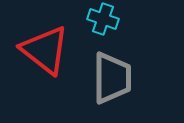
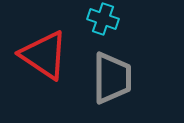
red triangle: moved 1 px left, 5 px down; rotated 4 degrees counterclockwise
